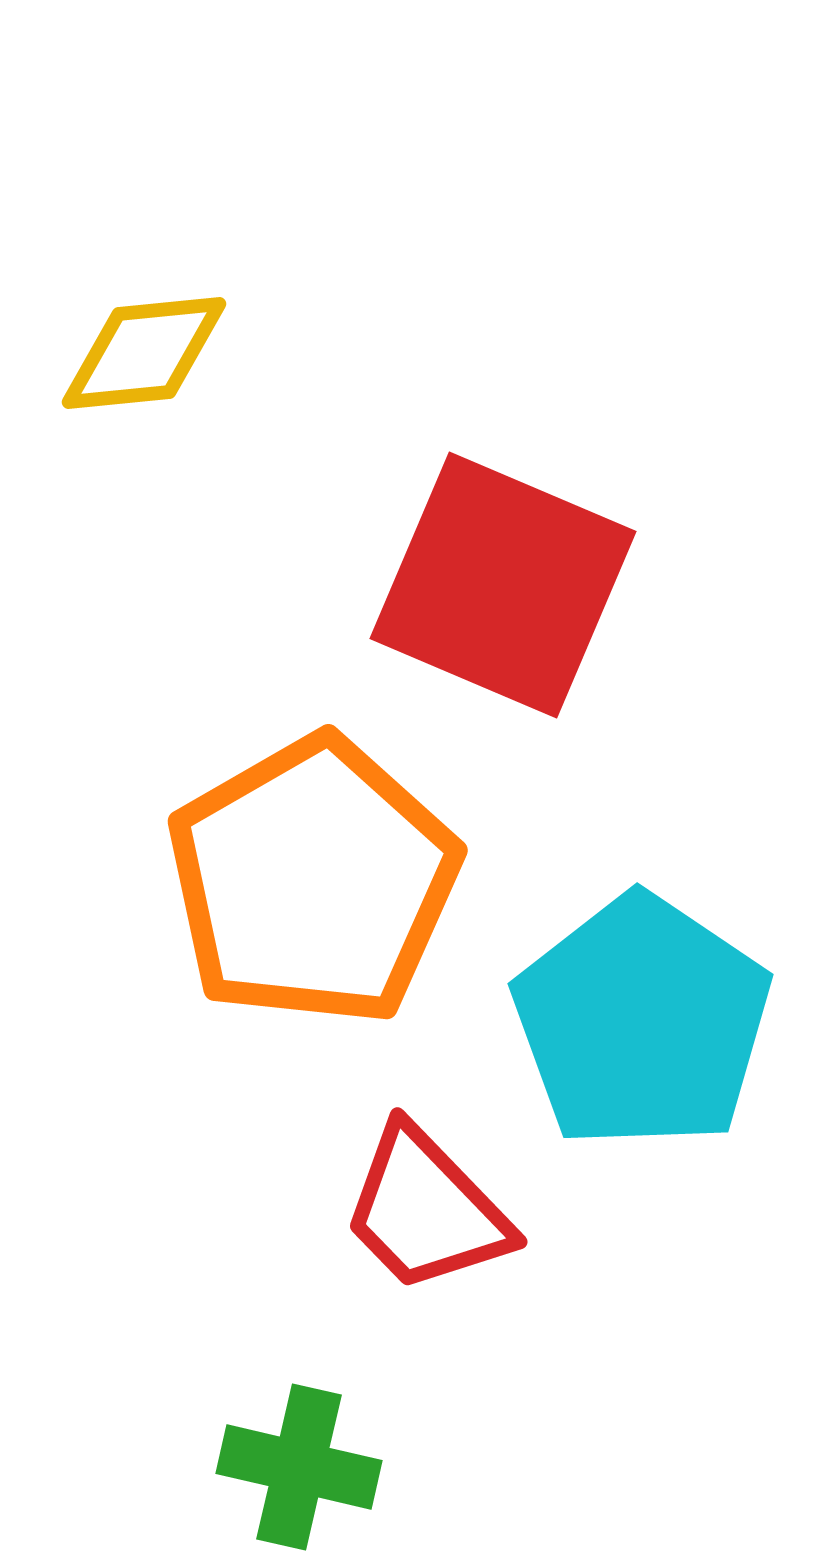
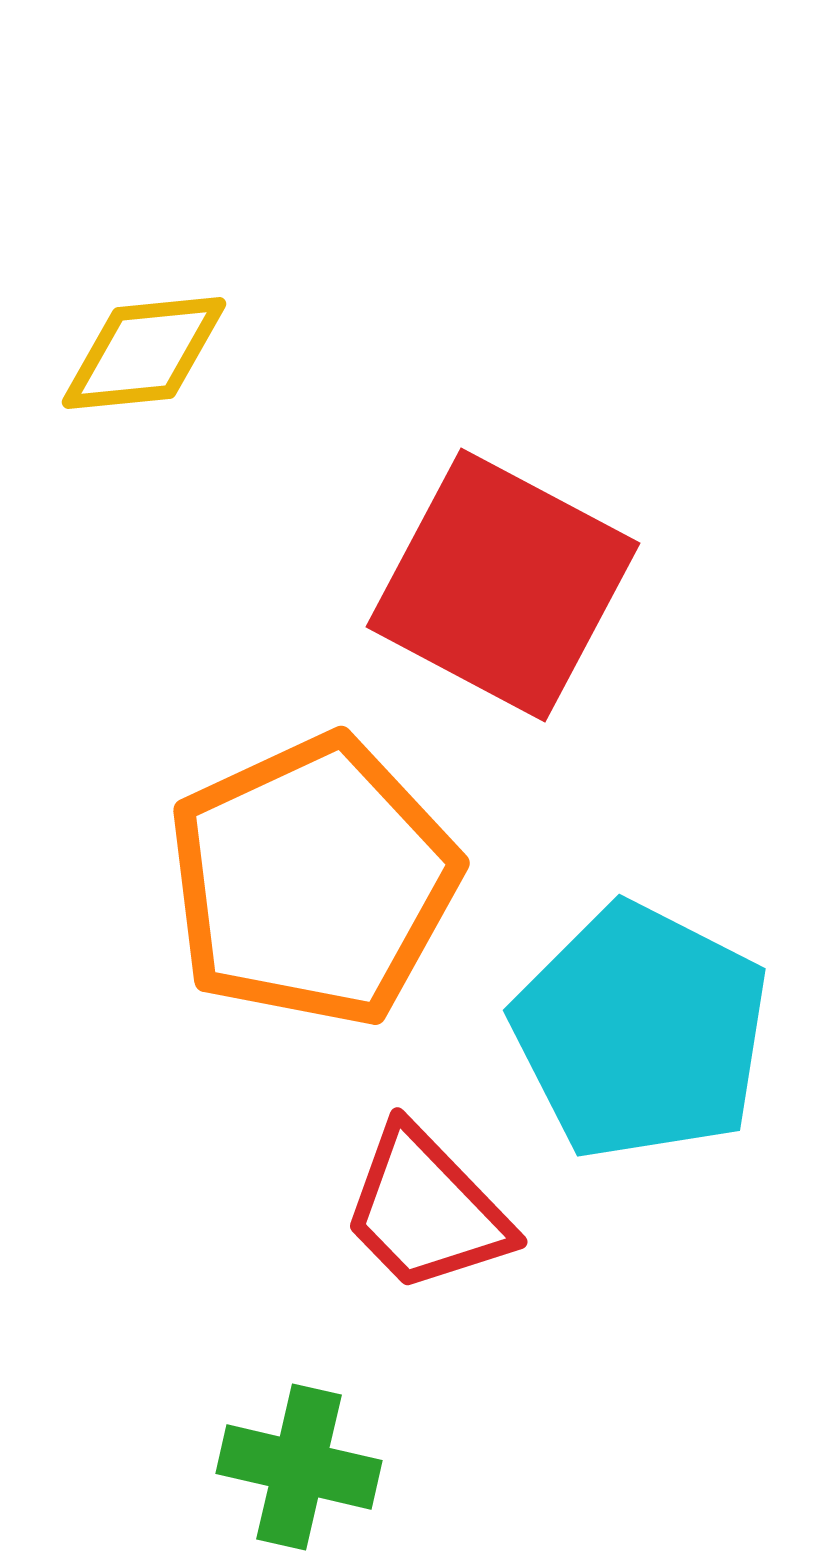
red square: rotated 5 degrees clockwise
orange pentagon: rotated 5 degrees clockwise
cyan pentagon: moved 1 px left, 10 px down; rotated 7 degrees counterclockwise
